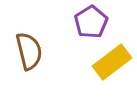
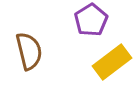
purple pentagon: moved 2 px up
